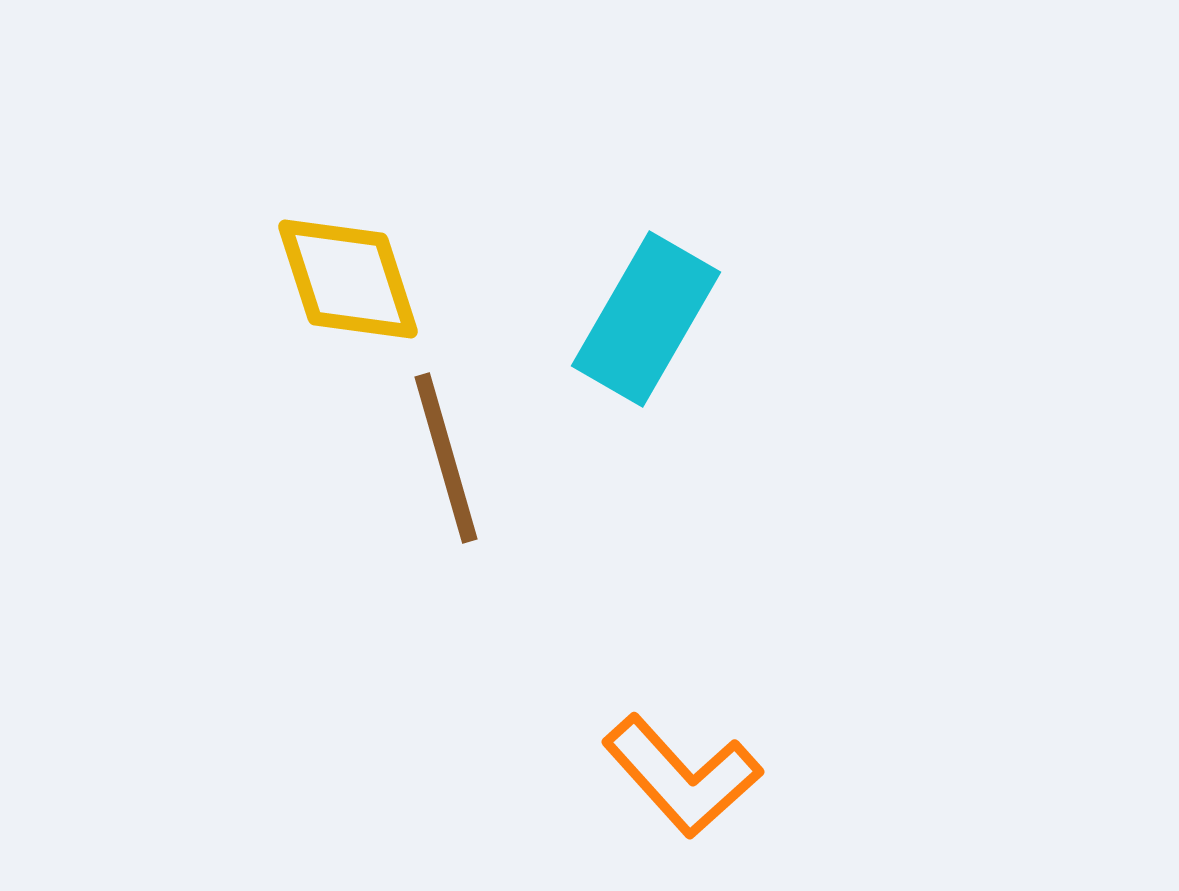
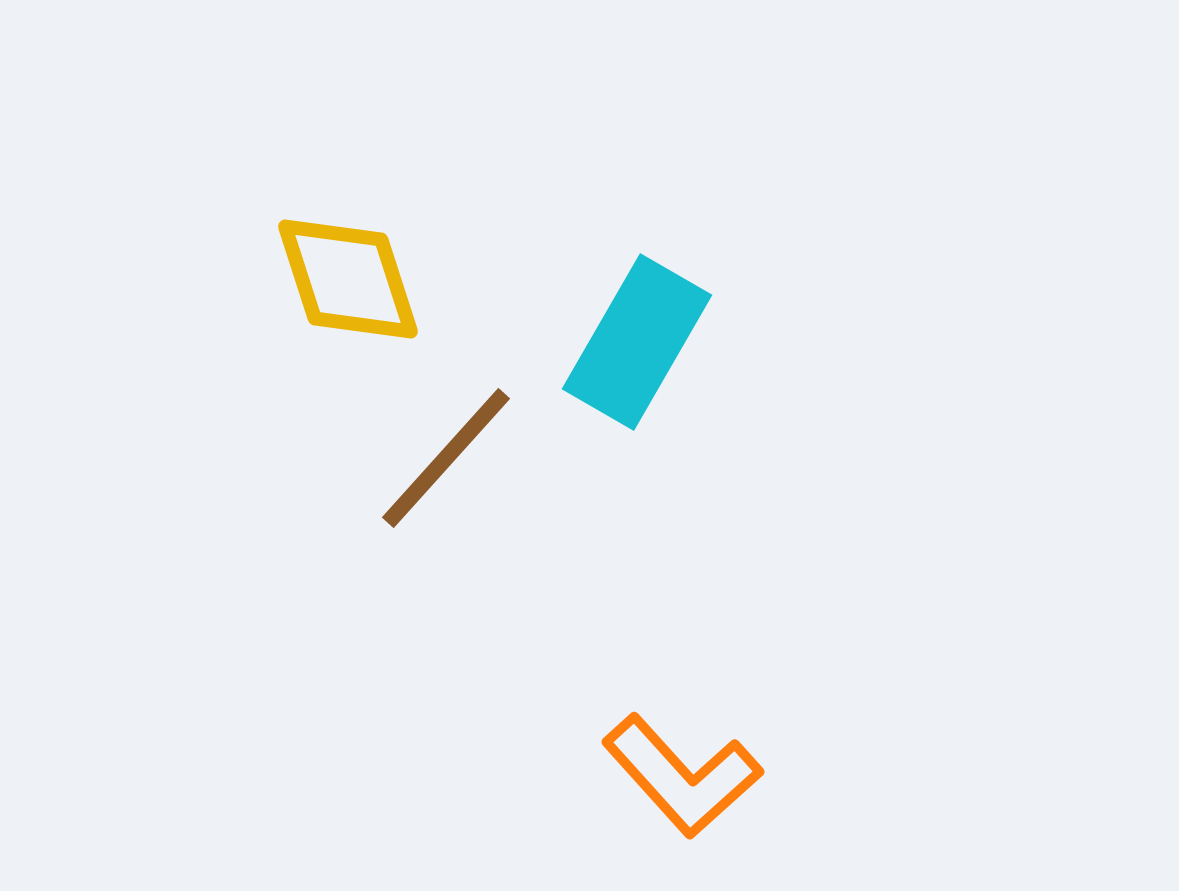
cyan rectangle: moved 9 px left, 23 px down
brown line: rotated 58 degrees clockwise
